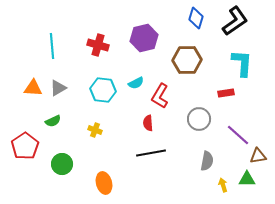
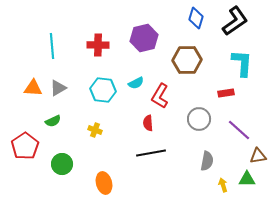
red cross: rotated 15 degrees counterclockwise
purple line: moved 1 px right, 5 px up
